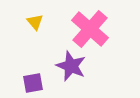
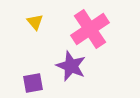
pink cross: rotated 15 degrees clockwise
